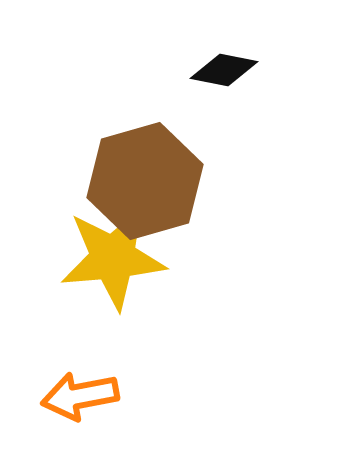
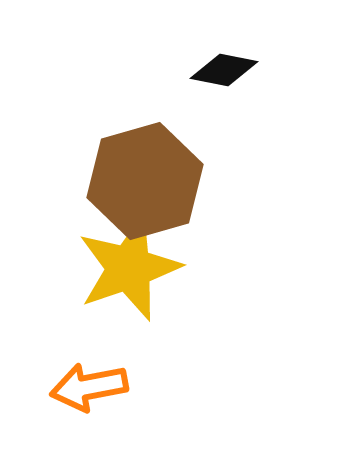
yellow star: moved 16 px right, 10 px down; rotated 14 degrees counterclockwise
orange arrow: moved 9 px right, 9 px up
